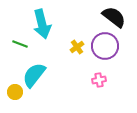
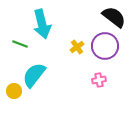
yellow circle: moved 1 px left, 1 px up
